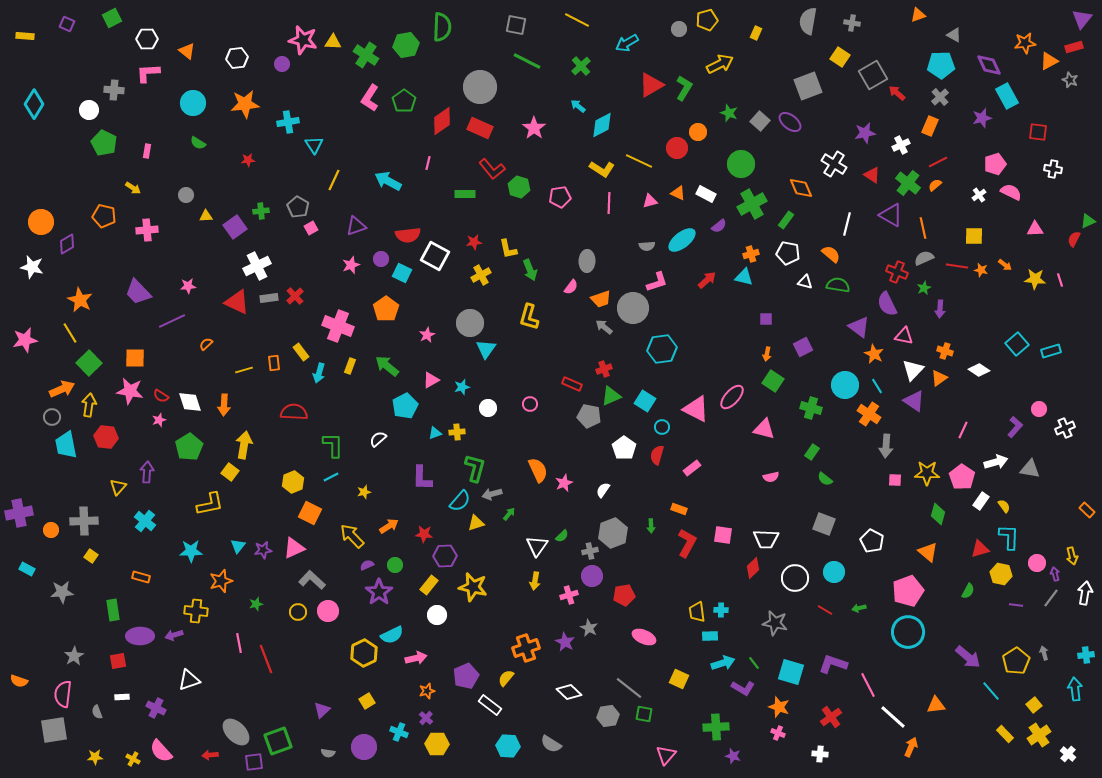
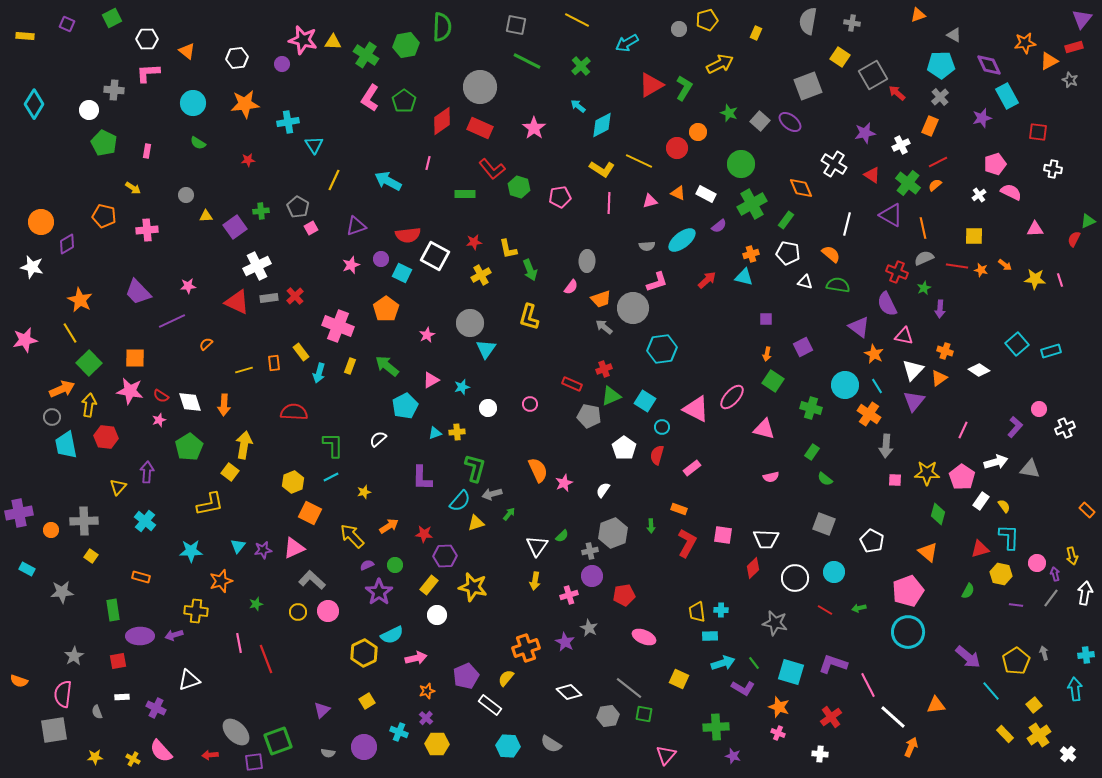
purple triangle at (914, 401): rotated 35 degrees clockwise
